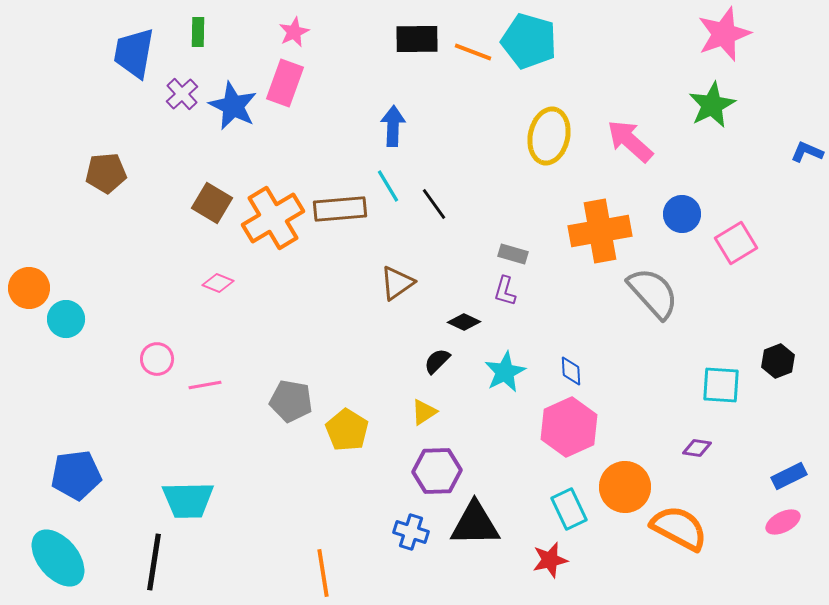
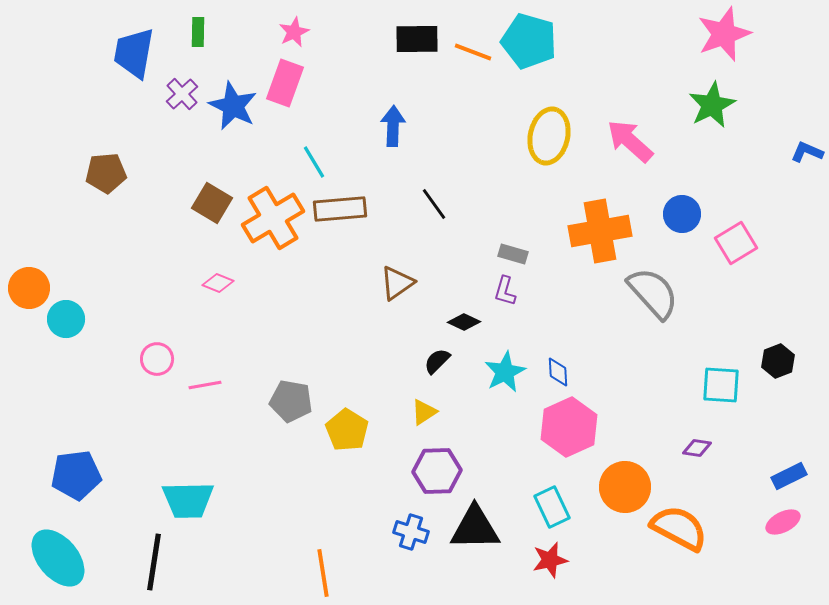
cyan line at (388, 186): moved 74 px left, 24 px up
blue diamond at (571, 371): moved 13 px left, 1 px down
cyan rectangle at (569, 509): moved 17 px left, 2 px up
black triangle at (475, 524): moved 4 px down
